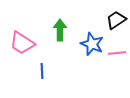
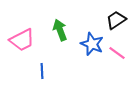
green arrow: rotated 20 degrees counterclockwise
pink trapezoid: moved 3 px up; rotated 60 degrees counterclockwise
pink line: rotated 42 degrees clockwise
